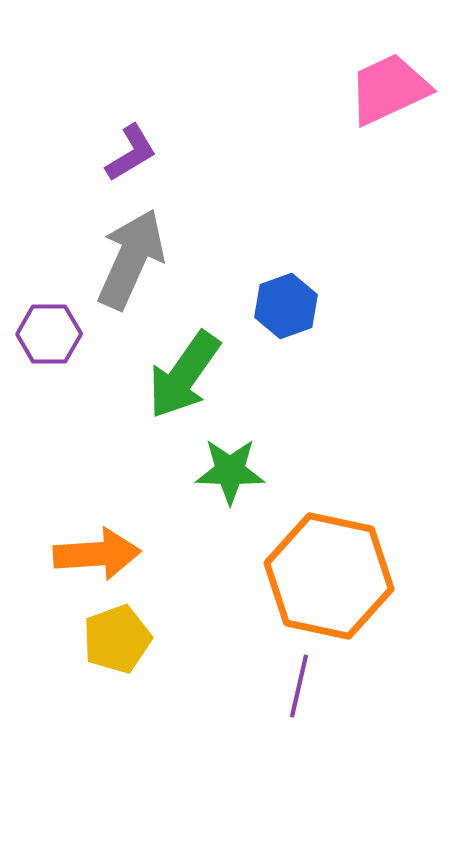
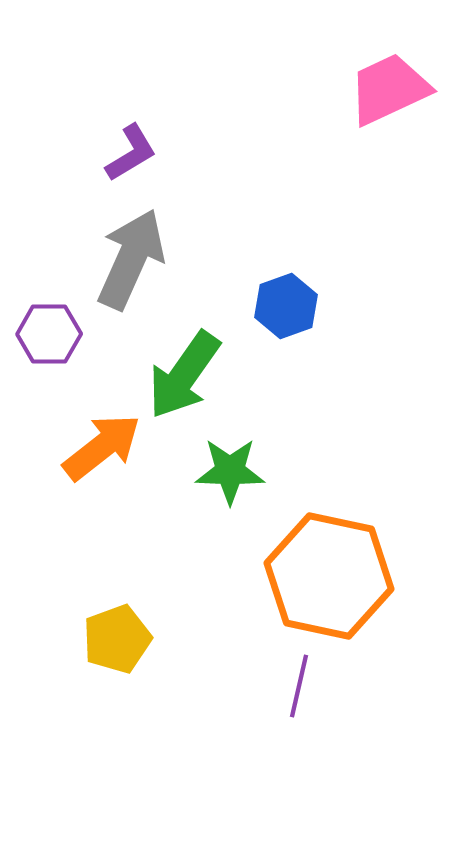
orange arrow: moved 5 px right, 107 px up; rotated 34 degrees counterclockwise
